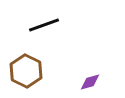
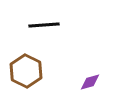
black line: rotated 16 degrees clockwise
